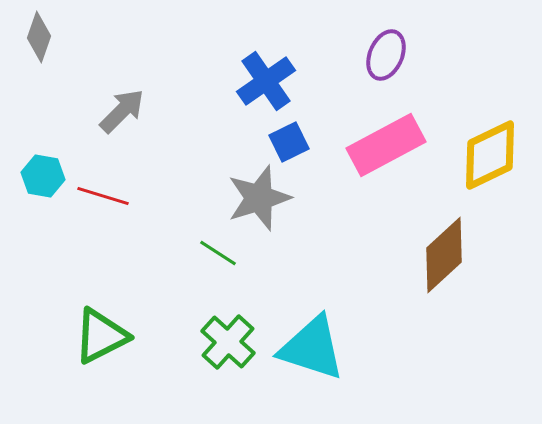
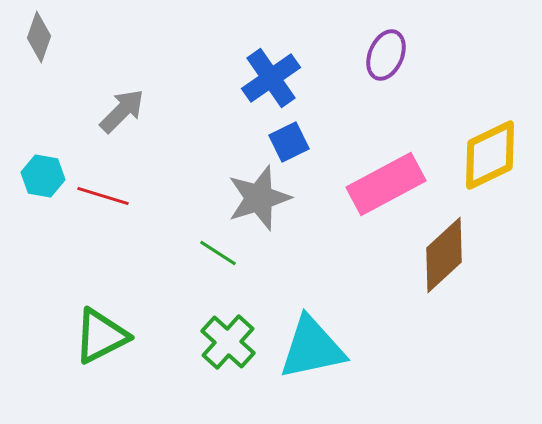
blue cross: moved 5 px right, 3 px up
pink rectangle: moved 39 px down
cyan triangle: rotated 30 degrees counterclockwise
